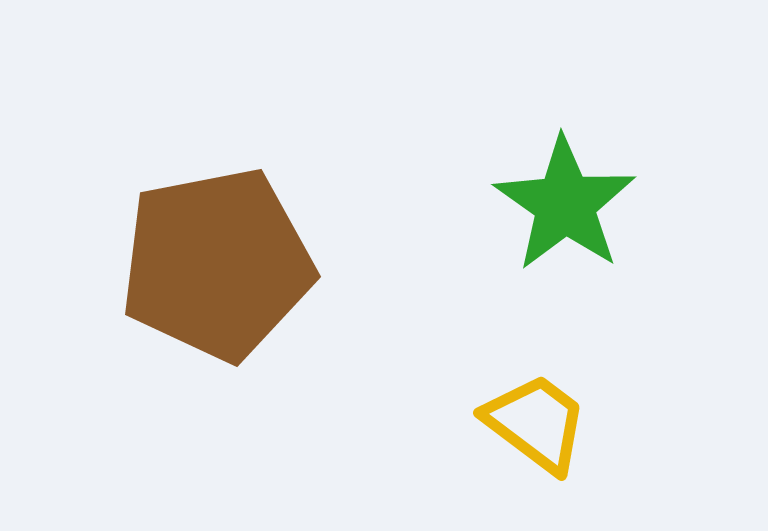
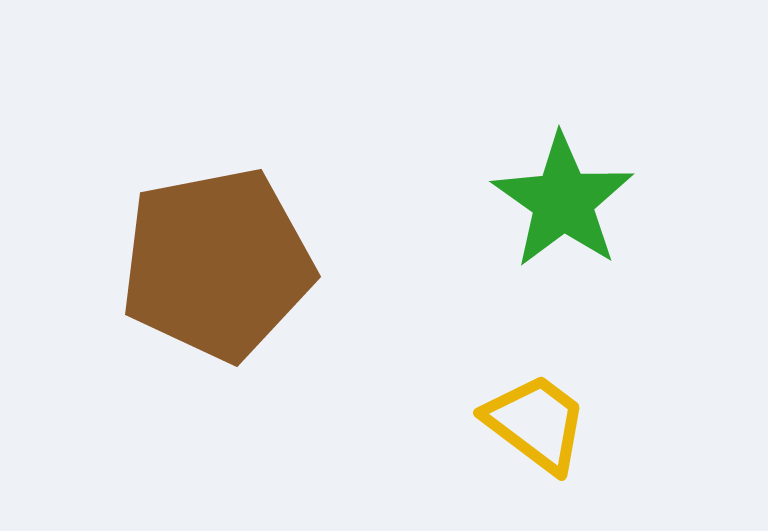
green star: moved 2 px left, 3 px up
